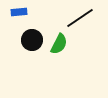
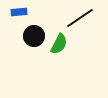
black circle: moved 2 px right, 4 px up
